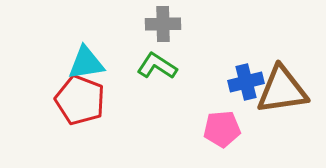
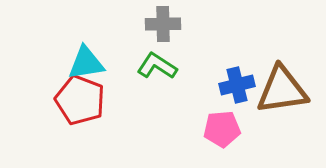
blue cross: moved 9 px left, 3 px down
